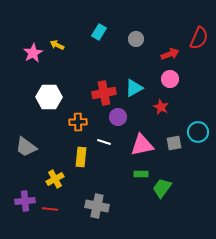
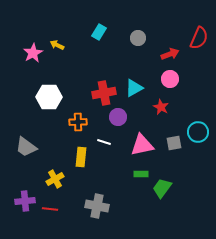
gray circle: moved 2 px right, 1 px up
